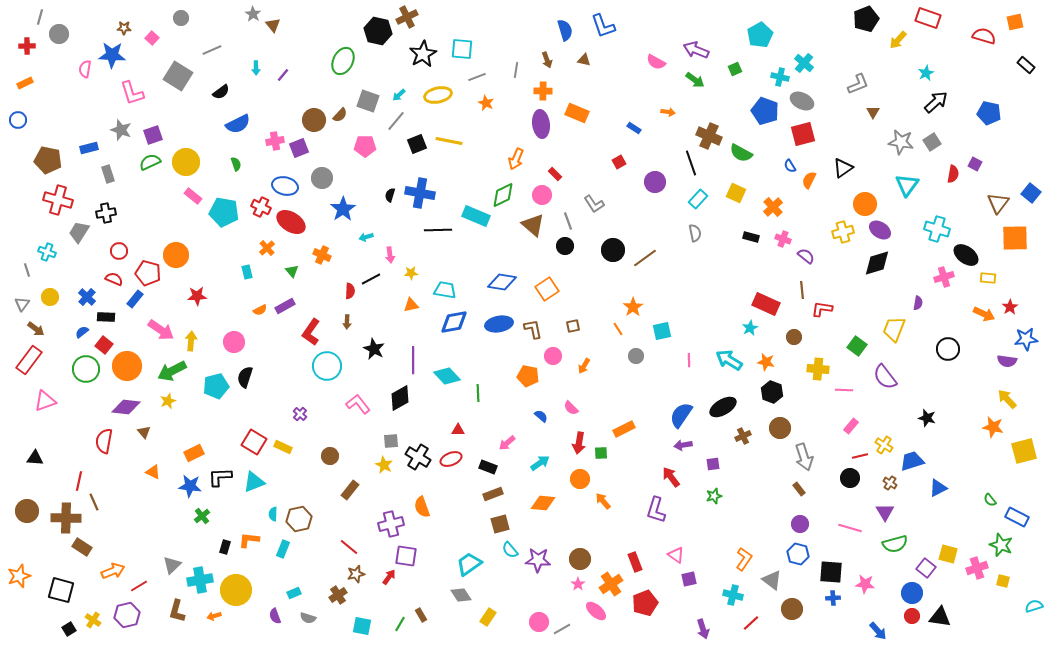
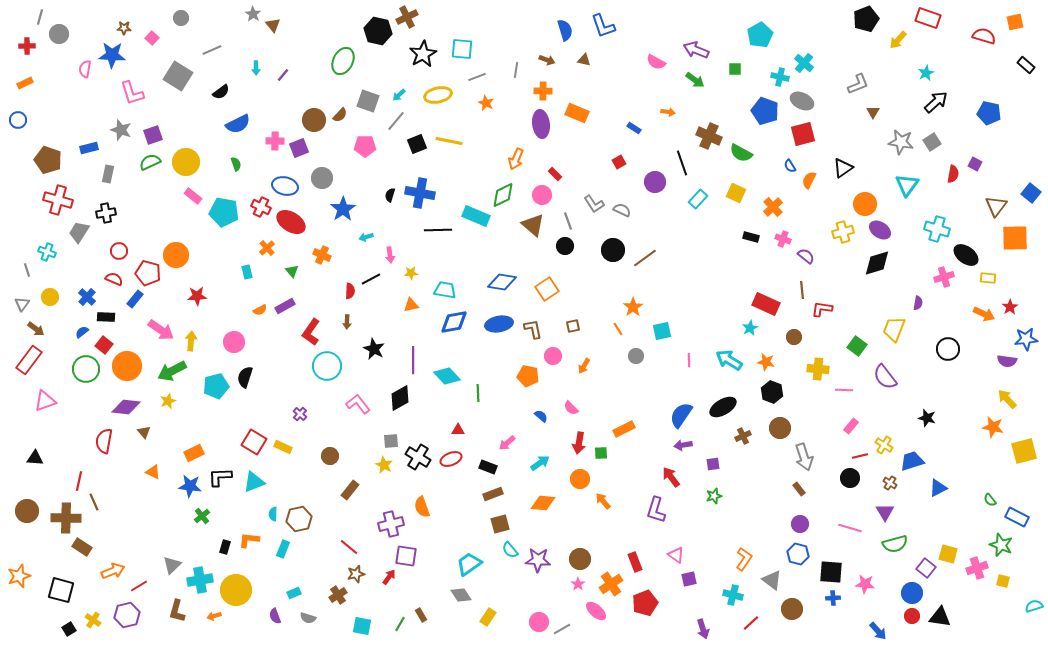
brown arrow at (547, 60): rotated 49 degrees counterclockwise
green square at (735, 69): rotated 24 degrees clockwise
pink cross at (275, 141): rotated 12 degrees clockwise
brown pentagon at (48, 160): rotated 8 degrees clockwise
black line at (691, 163): moved 9 px left
gray rectangle at (108, 174): rotated 30 degrees clockwise
brown triangle at (998, 203): moved 2 px left, 3 px down
gray semicircle at (695, 233): moved 73 px left, 23 px up; rotated 54 degrees counterclockwise
